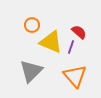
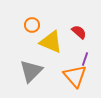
purple line: moved 14 px right, 12 px down
